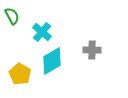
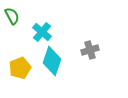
gray cross: moved 2 px left; rotated 18 degrees counterclockwise
cyan diamond: rotated 40 degrees counterclockwise
yellow pentagon: moved 6 px up; rotated 20 degrees clockwise
